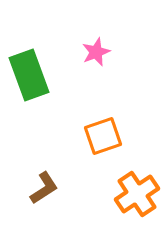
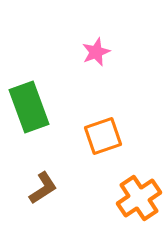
green rectangle: moved 32 px down
brown L-shape: moved 1 px left
orange cross: moved 2 px right, 4 px down
